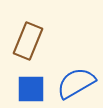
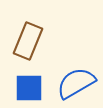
blue square: moved 2 px left, 1 px up
